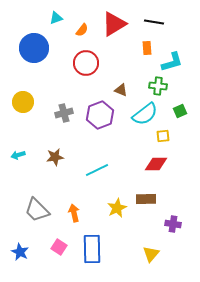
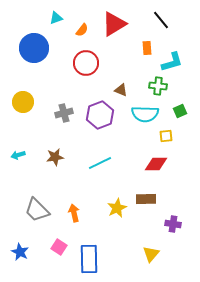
black line: moved 7 px right, 2 px up; rotated 42 degrees clockwise
cyan semicircle: rotated 40 degrees clockwise
yellow square: moved 3 px right
cyan line: moved 3 px right, 7 px up
blue rectangle: moved 3 px left, 10 px down
